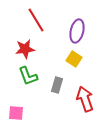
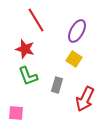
purple ellipse: rotated 15 degrees clockwise
red star: rotated 24 degrees clockwise
red arrow: rotated 135 degrees counterclockwise
